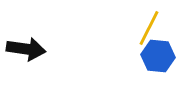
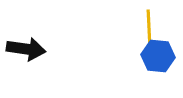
yellow line: rotated 30 degrees counterclockwise
